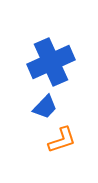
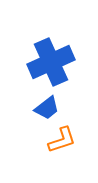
blue trapezoid: moved 2 px right, 1 px down; rotated 8 degrees clockwise
